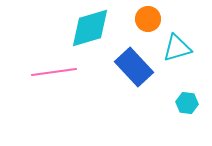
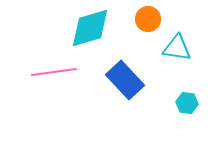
cyan triangle: rotated 24 degrees clockwise
blue rectangle: moved 9 px left, 13 px down
